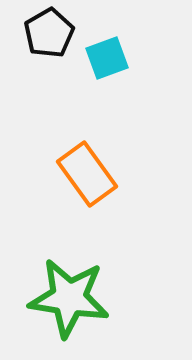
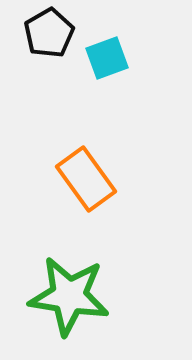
orange rectangle: moved 1 px left, 5 px down
green star: moved 2 px up
